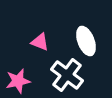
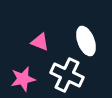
white cross: rotated 12 degrees counterclockwise
pink star: moved 5 px right, 2 px up
